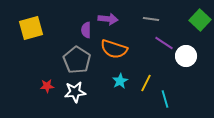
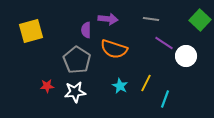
yellow square: moved 3 px down
cyan star: moved 5 px down; rotated 14 degrees counterclockwise
cyan line: rotated 36 degrees clockwise
